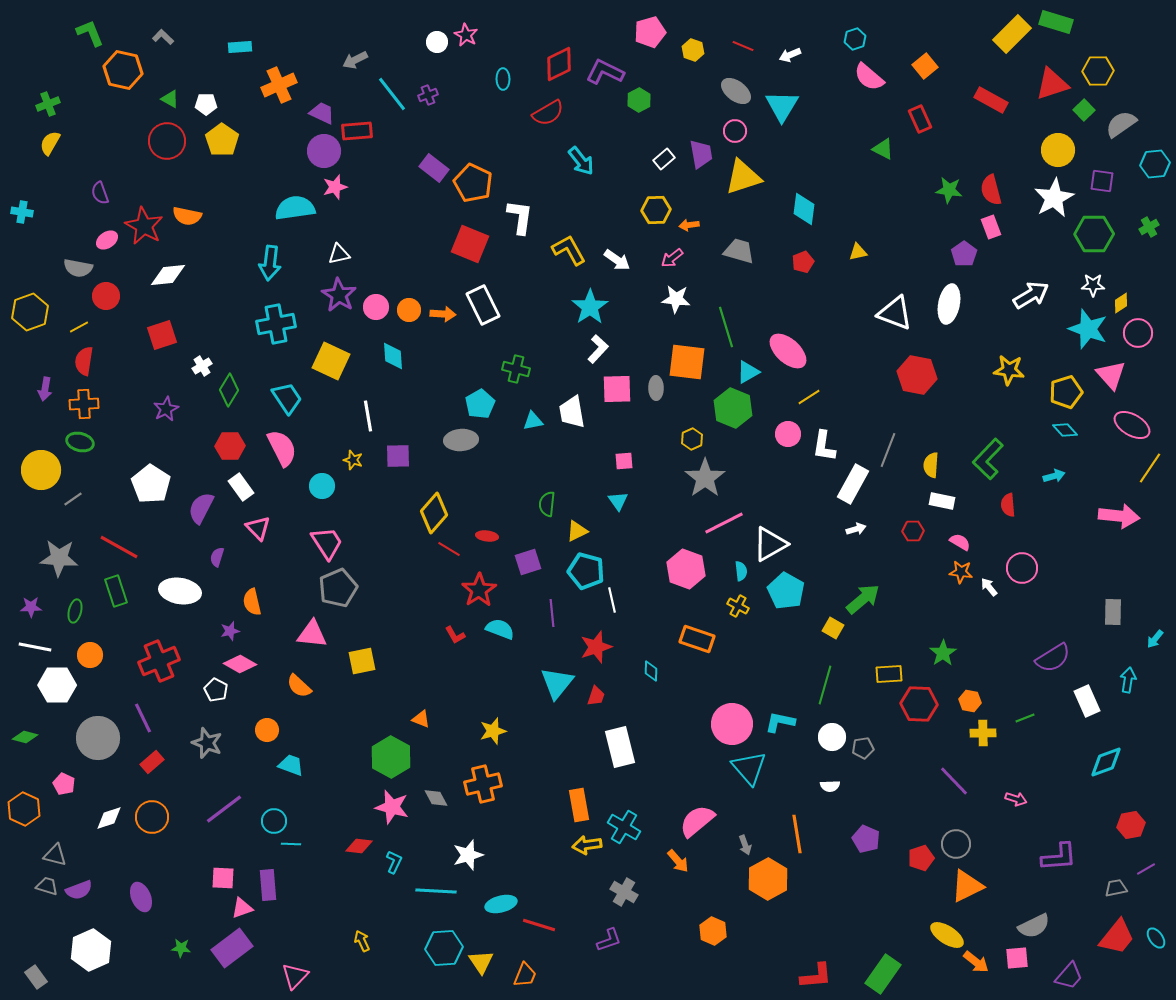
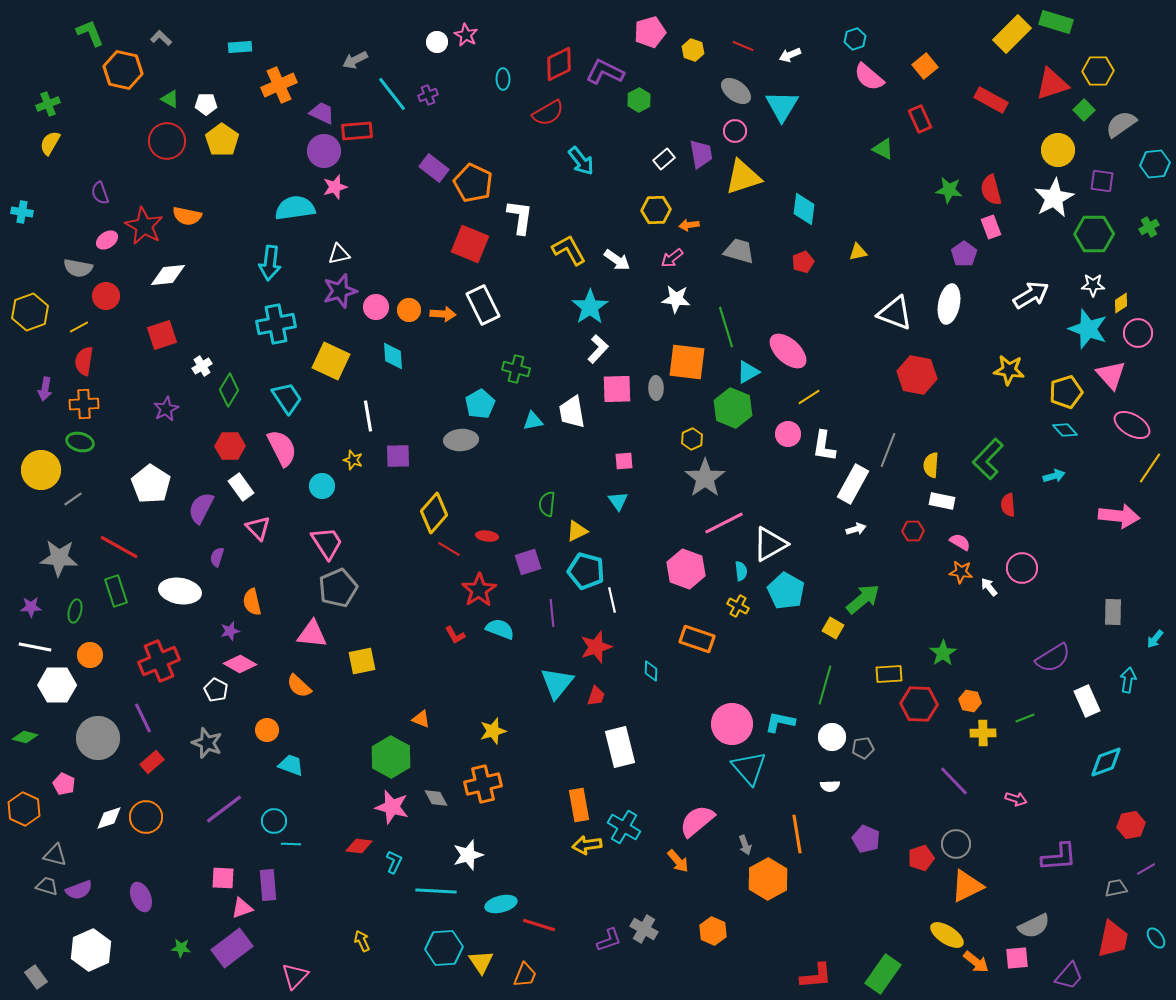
gray L-shape at (163, 37): moved 2 px left, 1 px down
purple star at (339, 295): moved 1 px right, 4 px up; rotated 24 degrees clockwise
orange circle at (152, 817): moved 6 px left
gray cross at (624, 892): moved 20 px right, 37 px down
red trapezoid at (1117, 937): moved 4 px left, 2 px down; rotated 27 degrees counterclockwise
